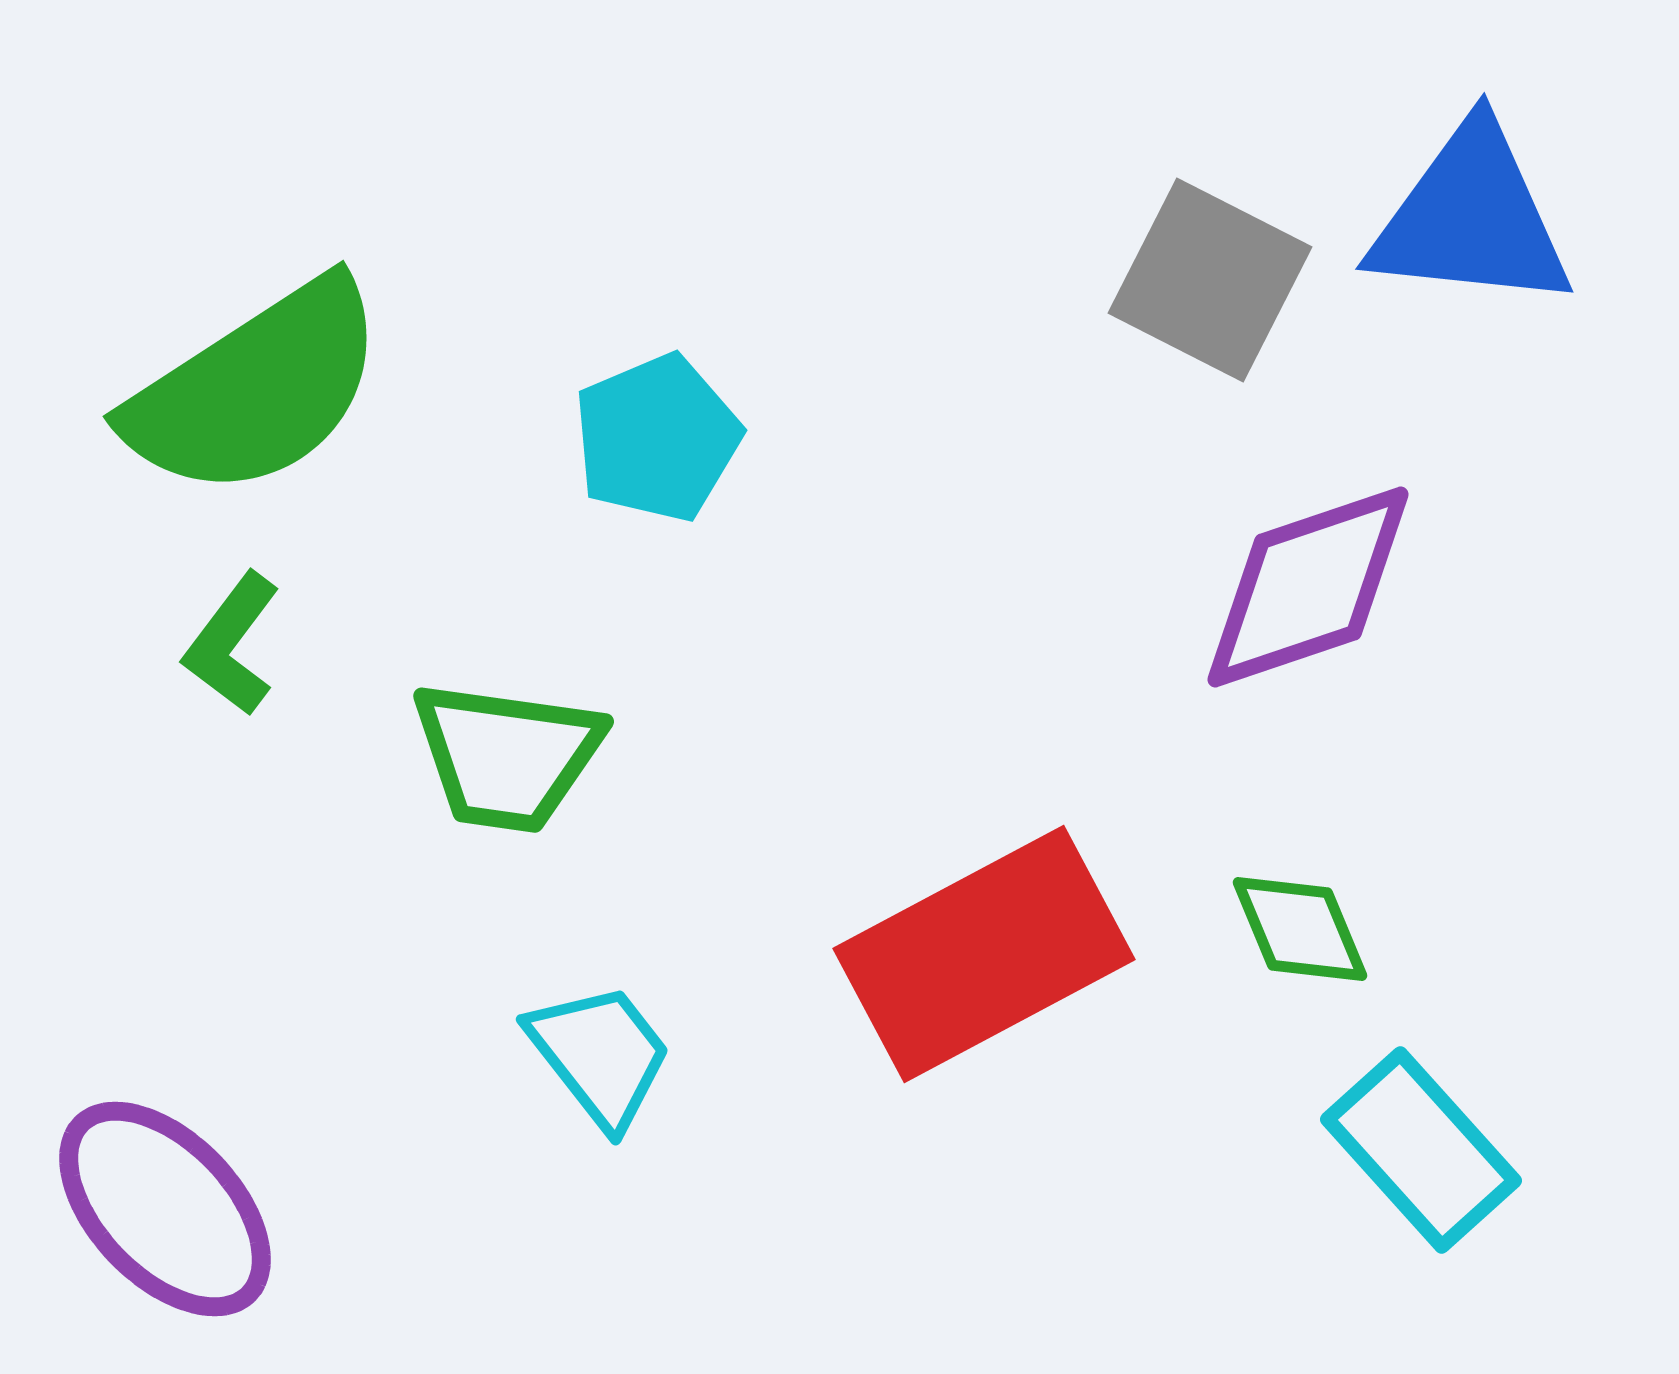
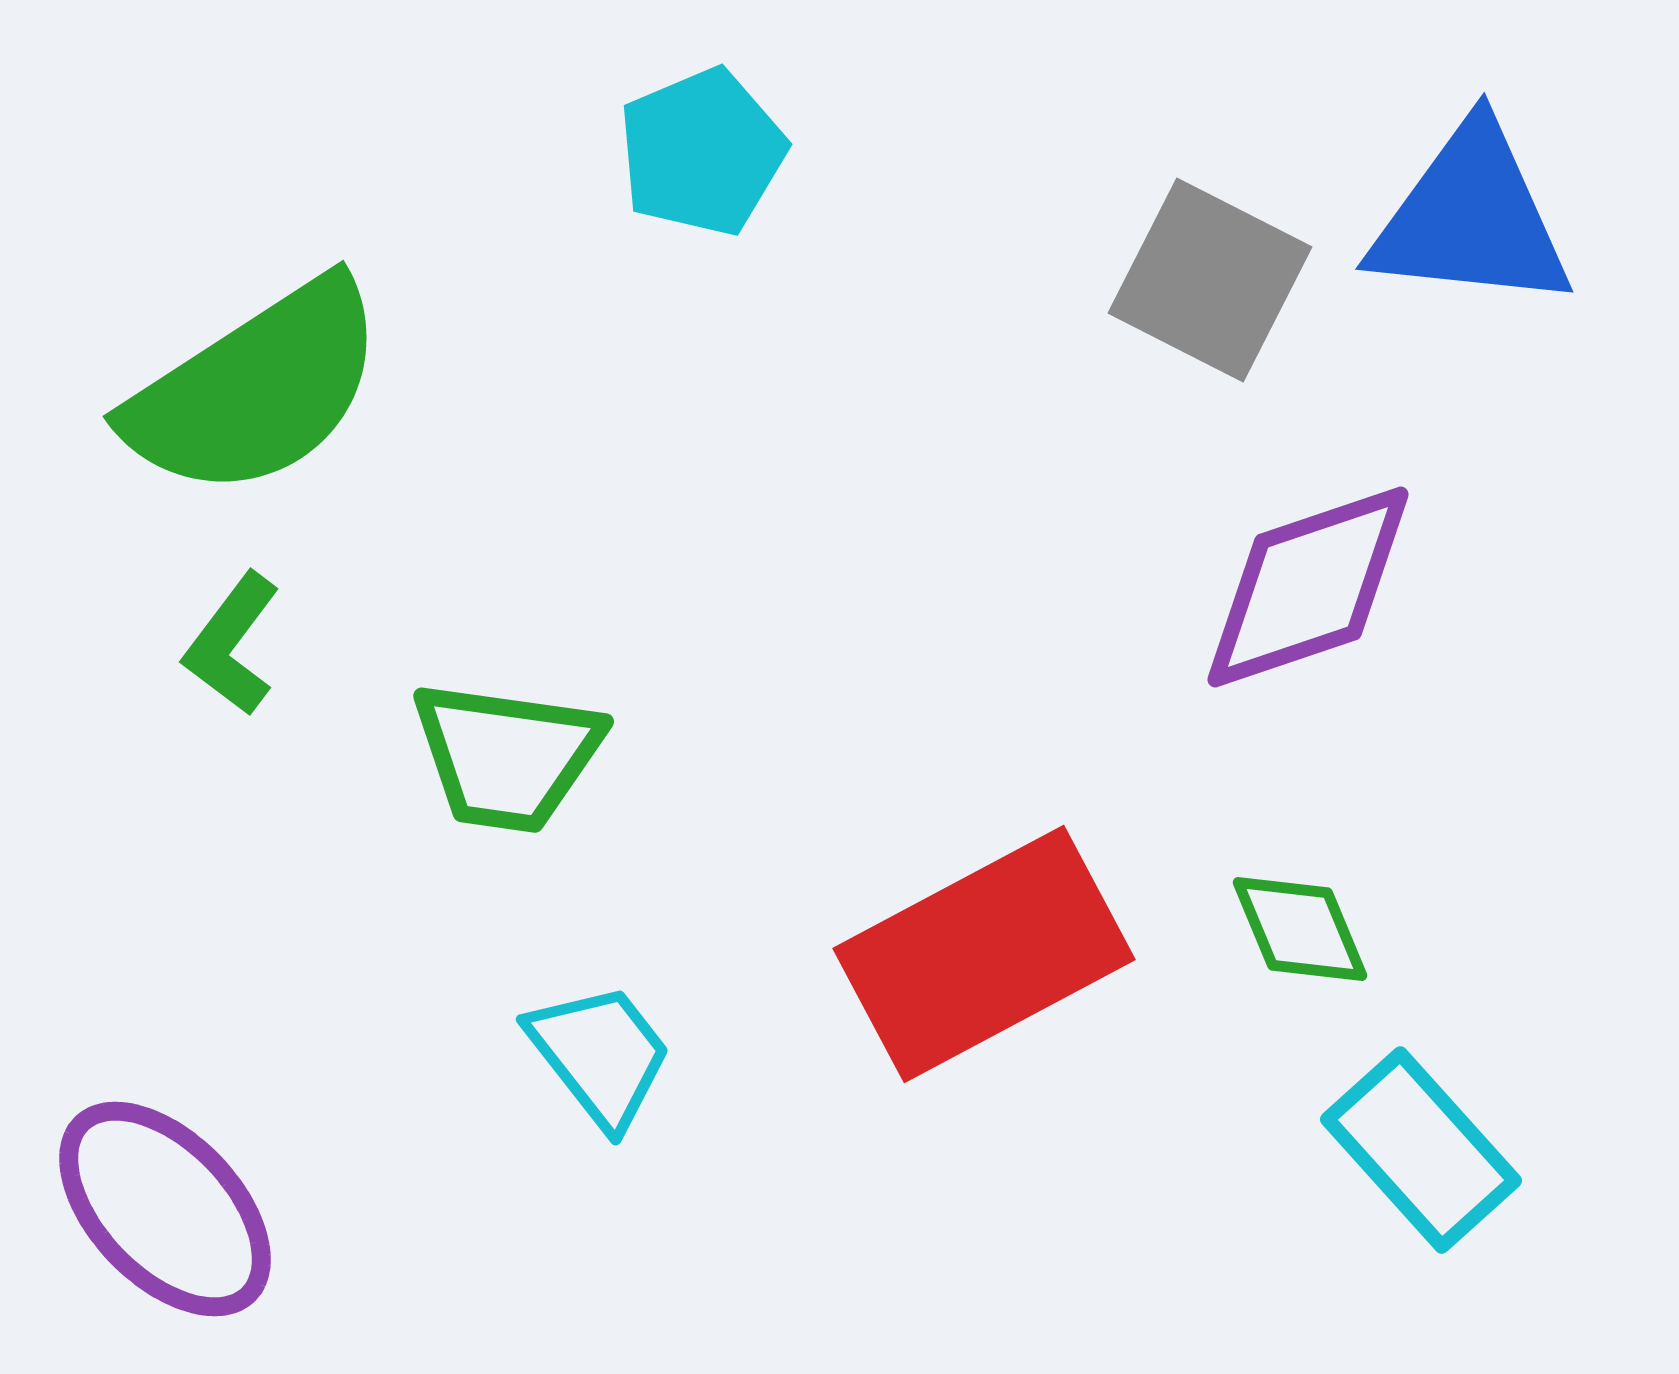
cyan pentagon: moved 45 px right, 286 px up
